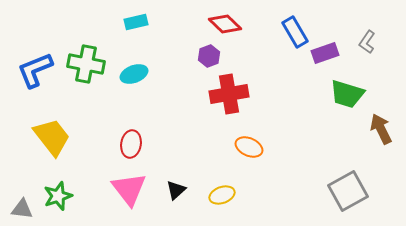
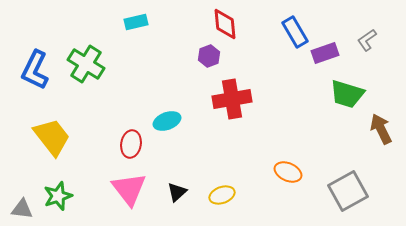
red diamond: rotated 40 degrees clockwise
gray L-shape: moved 2 px up; rotated 20 degrees clockwise
green cross: rotated 21 degrees clockwise
blue L-shape: rotated 42 degrees counterclockwise
cyan ellipse: moved 33 px right, 47 px down
red cross: moved 3 px right, 5 px down
orange ellipse: moved 39 px right, 25 px down
black triangle: moved 1 px right, 2 px down
